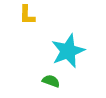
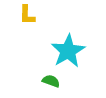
cyan star: rotated 8 degrees counterclockwise
